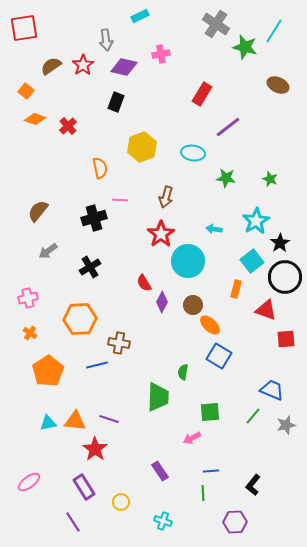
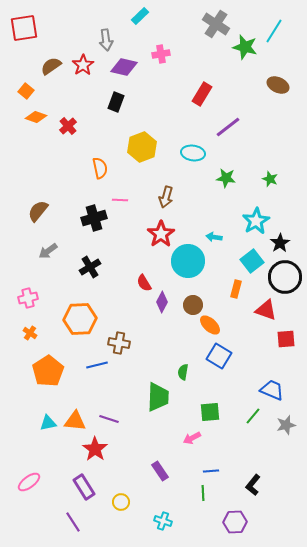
cyan rectangle at (140, 16): rotated 18 degrees counterclockwise
orange diamond at (35, 119): moved 1 px right, 2 px up
cyan arrow at (214, 229): moved 8 px down
